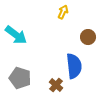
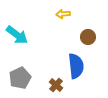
yellow arrow: moved 2 px down; rotated 120 degrees counterclockwise
cyan arrow: moved 1 px right
blue semicircle: moved 2 px right
gray pentagon: rotated 30 degrees clockwise
